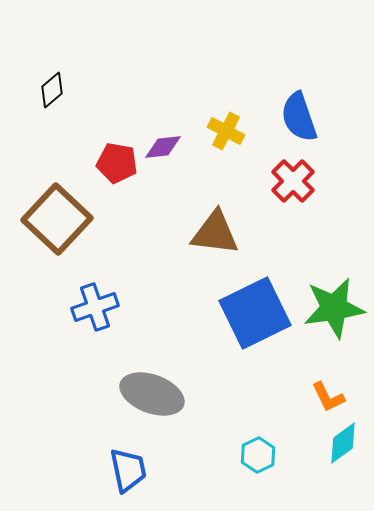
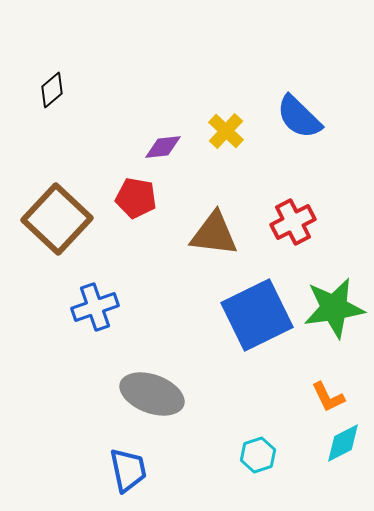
blue semicircle: rotated 27 degrees counterclockwise
yellow cross: rotated 15 degrees clockwise
red pentagon: moved 19 px right, 35 px down
red cross: moved 41 px down; rotated 18 degrees clockwise
brown triangle: moved 1 px left, 1 px down
blue square: moved 2 px right, 2 px down
cyan diamond: rotated 9 degrees clockwise
cyan hexagon: rotated 8 degrees clockwise
